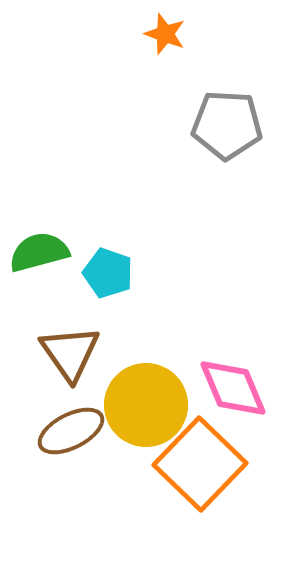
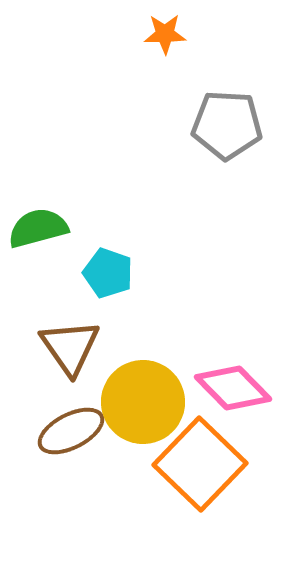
orange star: rotated 21 degrees counterclockwise
green semicircle: moved 1 px left, 24 px up
brown triangle: moved 6 px up
pink diamond: rotated 22 degrees counterclockwise
yellow circle: moved 3 px left, 3 px up
